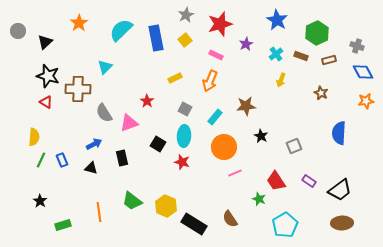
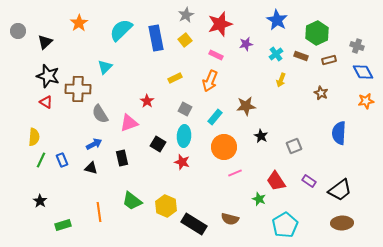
purple star at (246, 44): rotated 16 degrees clockwise
gray semicircle at (104, 113): moved 4 px left, 1 px down
brown semicircle at (230, 219): rotated 42 degrees counterclockwise
